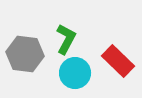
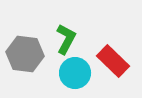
red rectangle: moved 5 px left
